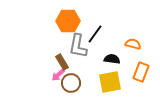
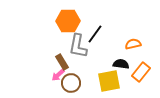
orange semicircle: rotated 28 degrees counterclockwise
black semicircle: moved 9 px right, 5 px down
orange rectangle: rotated 18 degrees clockwise
yellow square: moved 1 px left, 1 px up
